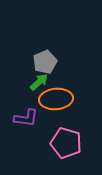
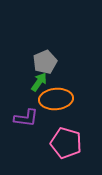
green arrow: rotated 12 degrees counterclockwise
